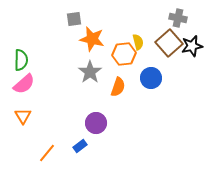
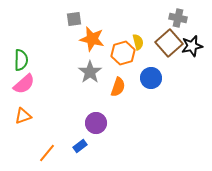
orange hexagon: moved 1 px left, 1 px up; rotated 10 degrees counterclockwise
orange triangle: rotated 42 degrees clockwise
